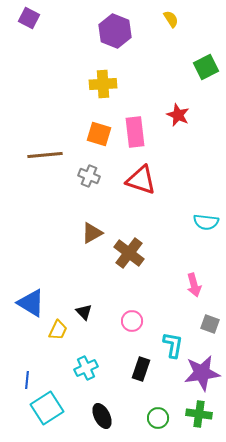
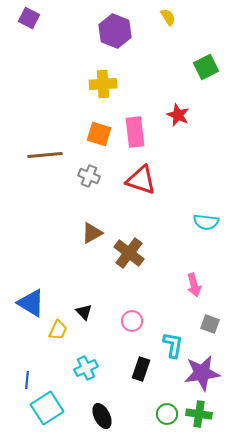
yellow semicircle: moved 3 px left, 2 px up
green circle: moved 9 px right, 4 px up
